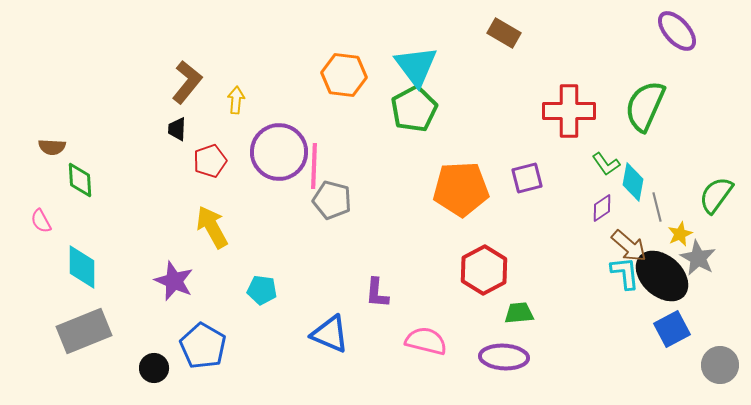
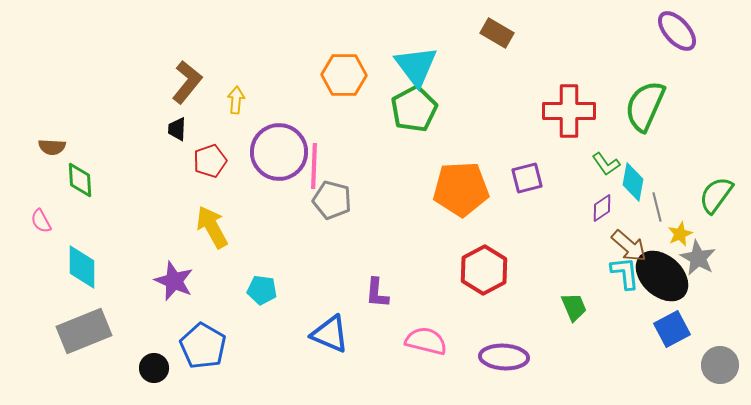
brown rectangle at (504, 33): moved 7 px left
orange hexagon at (344, 75): rotated 6 degrees counterclockwise
green trapezoid at (519, 313): moved 55 px right, 6 px up; rotated 72 degrees clockwise
